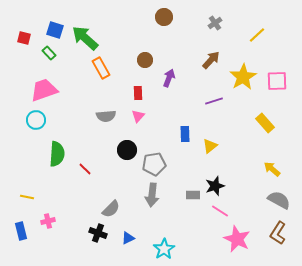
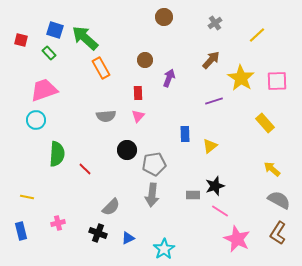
red square at (24, 38): moved 3 px left, 2 px down
yellow star at (243, 77): moved 2 px left, 1 px down; rotated 8 degrees counterclockwise
gray semicircle at (111, 209): moved 2 px up
pink cross at (48, 221): moved 10 px right, 2 px down
